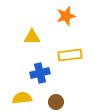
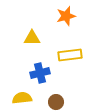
yellow triangle: moved 1 px down
